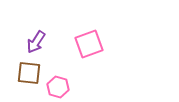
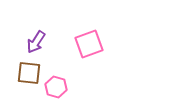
pink hexagon: moved 2 px left
